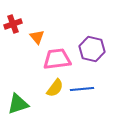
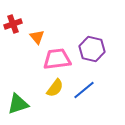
blue line: moved 2 px right, 1 px down; rotated 35 degrees counterclockwise
